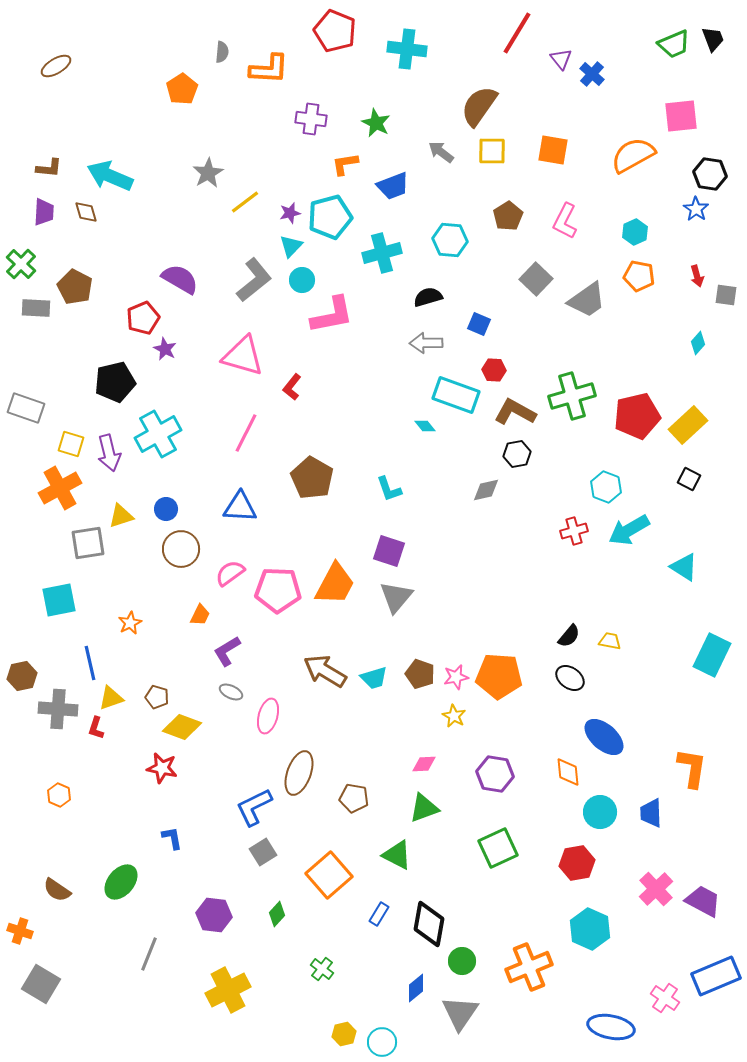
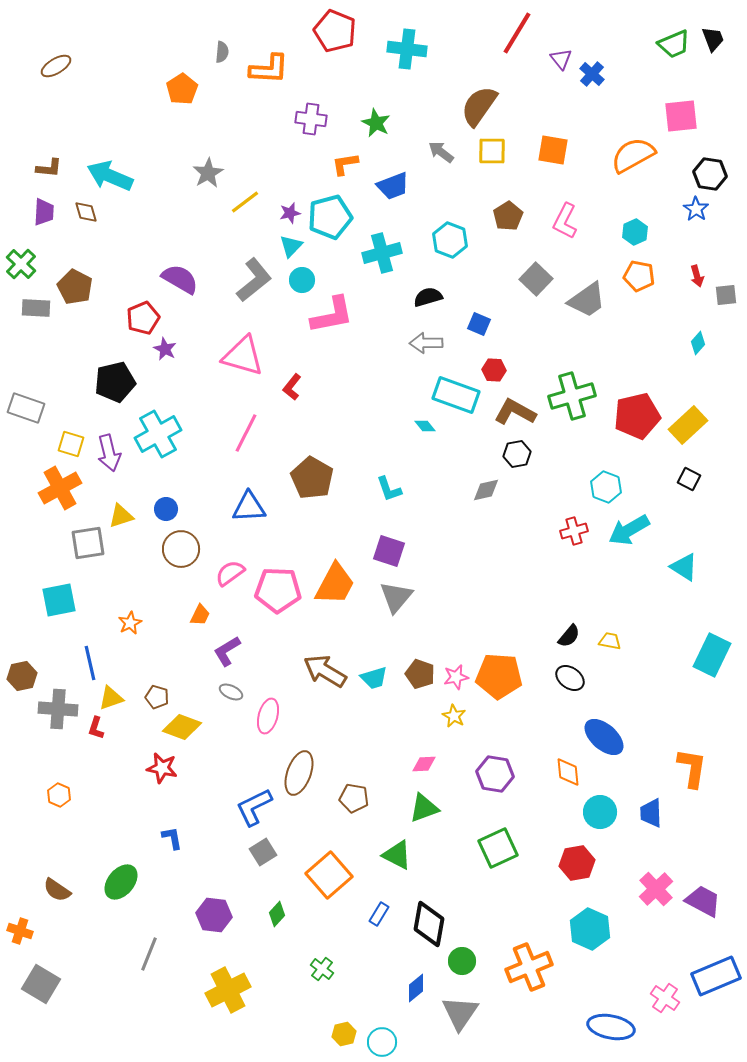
cyan hexagon at (450, 240): rotated 16 degrees clockwise
gray square at (726, 295): rotated 15 degrees counterclockwise
blue triangle at (240, 507): moved 9 px right; rotated 6 degrees counterclockwise
